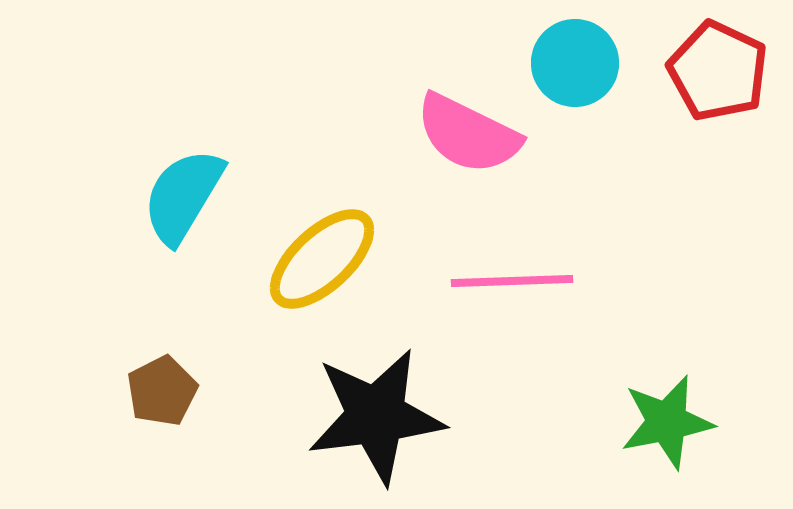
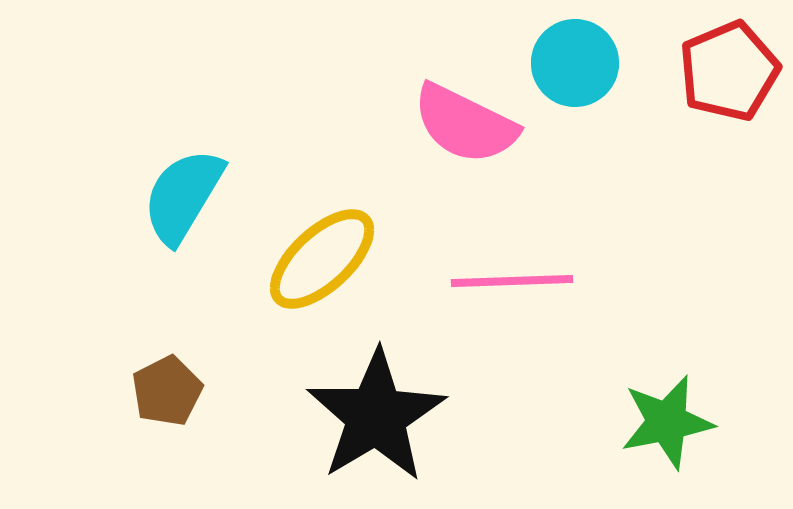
red pentagon: moved 11 px right; rotated 24 degrees clockwise
pink semicircle: moved 3 px left, 10 px up
brown pentagon: moved 5 px right
black star: rotated 24 degrees counterclockwise
